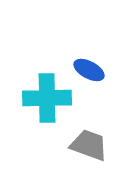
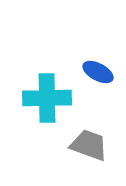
blue ellipse: moved 9 px right, 2 px down
